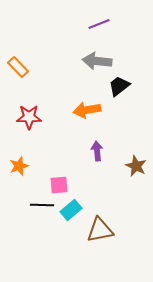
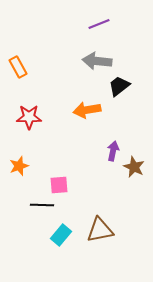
orange rectangle: rotated 15 degrees clockwise
purple arrow: moved 16 px right; rotated 18 degrees clockwise
brown star: moved 2 px left, 1 px down
cyan rectangle: moved 10 px left, 25 px down; rotated 10 degrees counterclockwise
